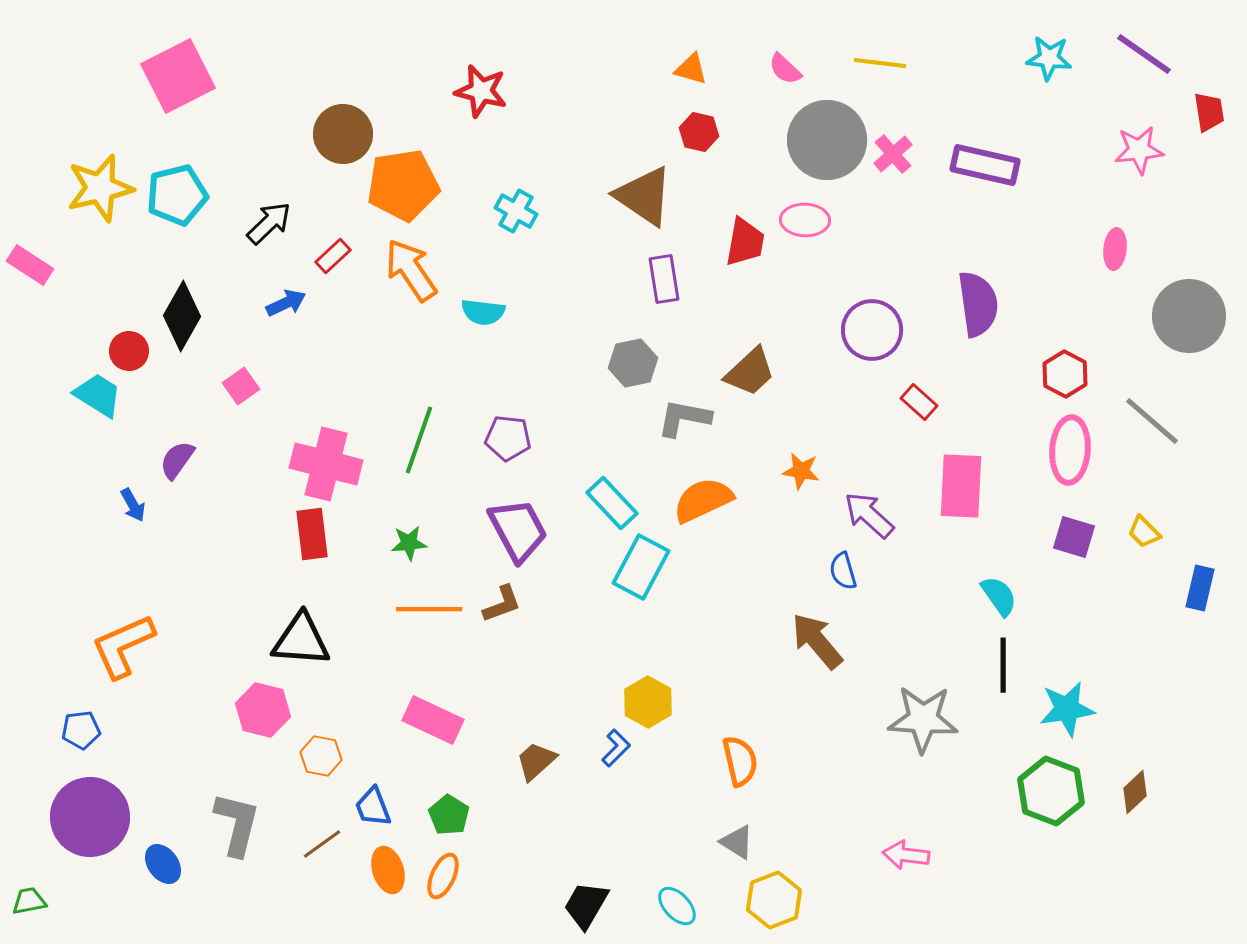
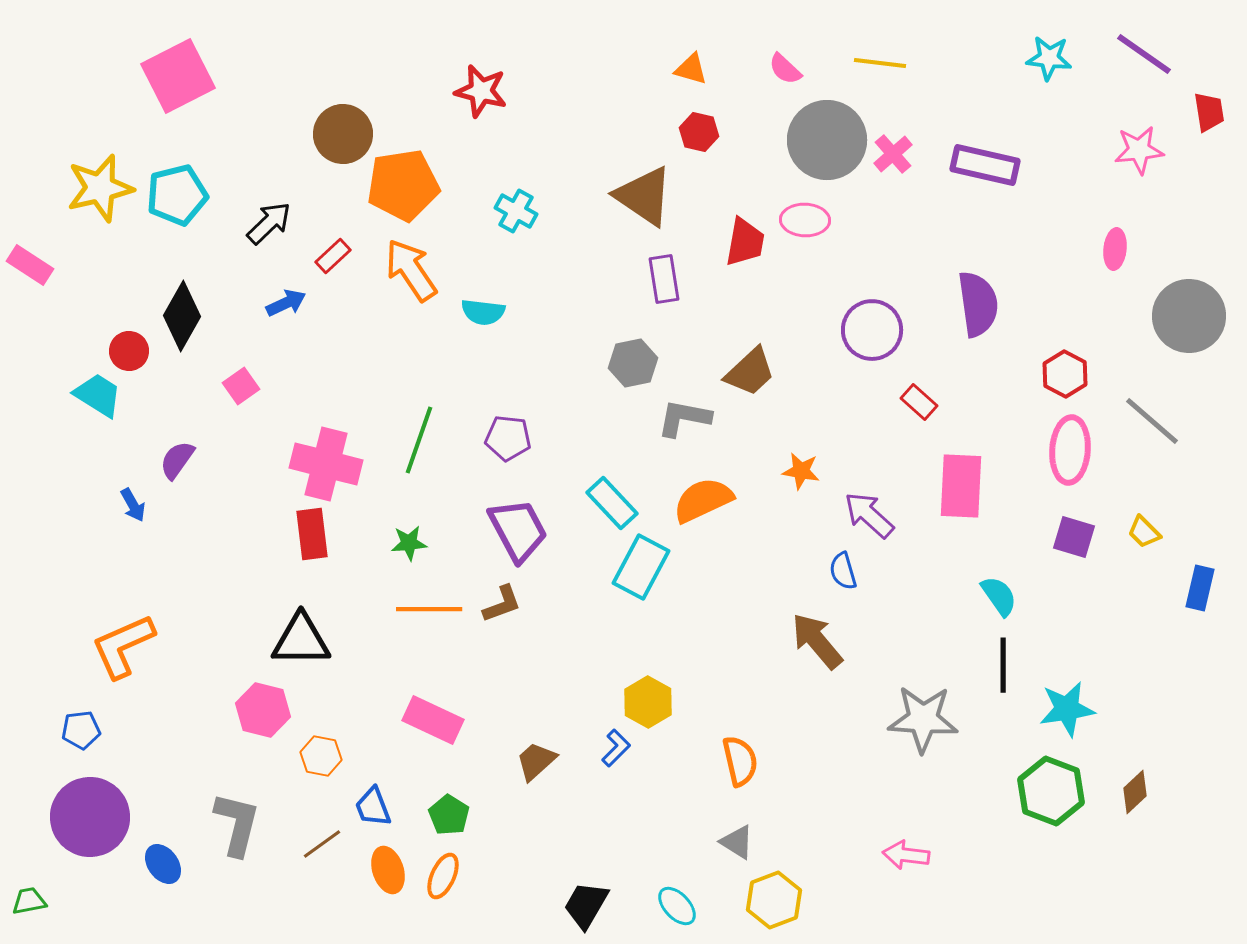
black triangle at (301, 640): rotated 4 degrees counterclockwise
